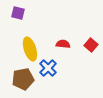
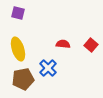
yellow ellipse: moved 12 px left
